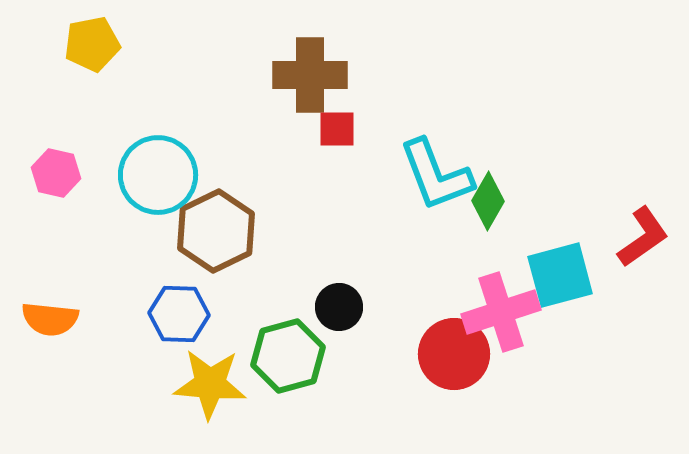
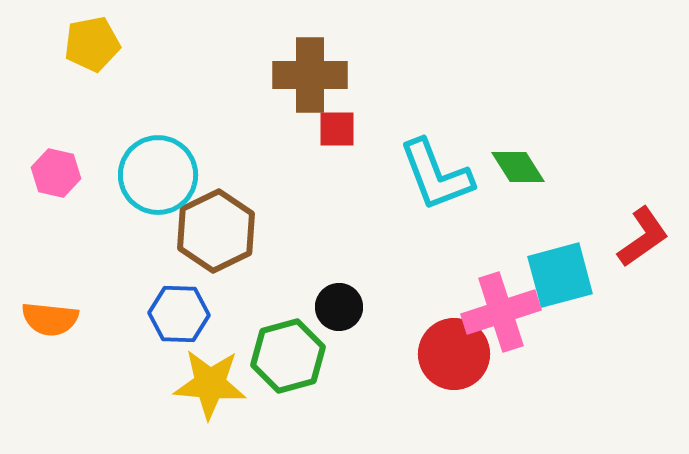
green diamond: moved 30 px right, 34 px up; rotated 62 degrees counterclockwise
